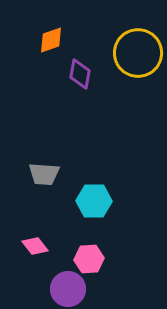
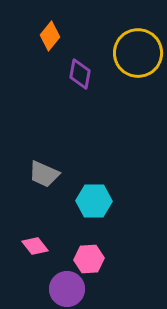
orange diamond: moved 1 px left, 4 px up; rotated 32 degrees counterclockwise
gray trapezoid: rotated 20 degrees clockwise
purple circle: moved 1 px left
